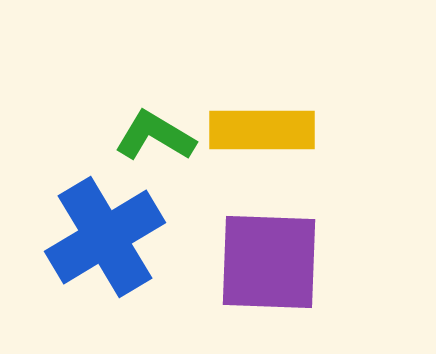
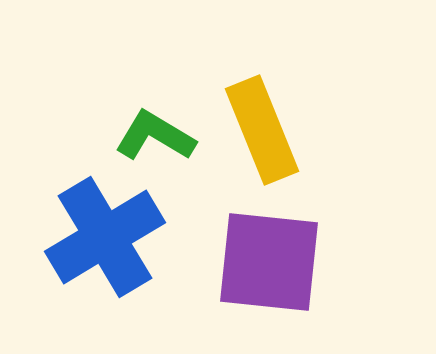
yellow rectangle: rotated 68 degrees clockwise
purple square: rotated 4 degrees clockwise
